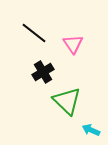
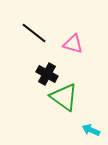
pink triangle: rotated 40 degrees counterclockwise
black cross: moved 4 px right, 2 px down; rotated 30 degrees counterclockwise
green triangle: moved 3 px left, 4 px up; rotated 8 degrees counterclockwise
